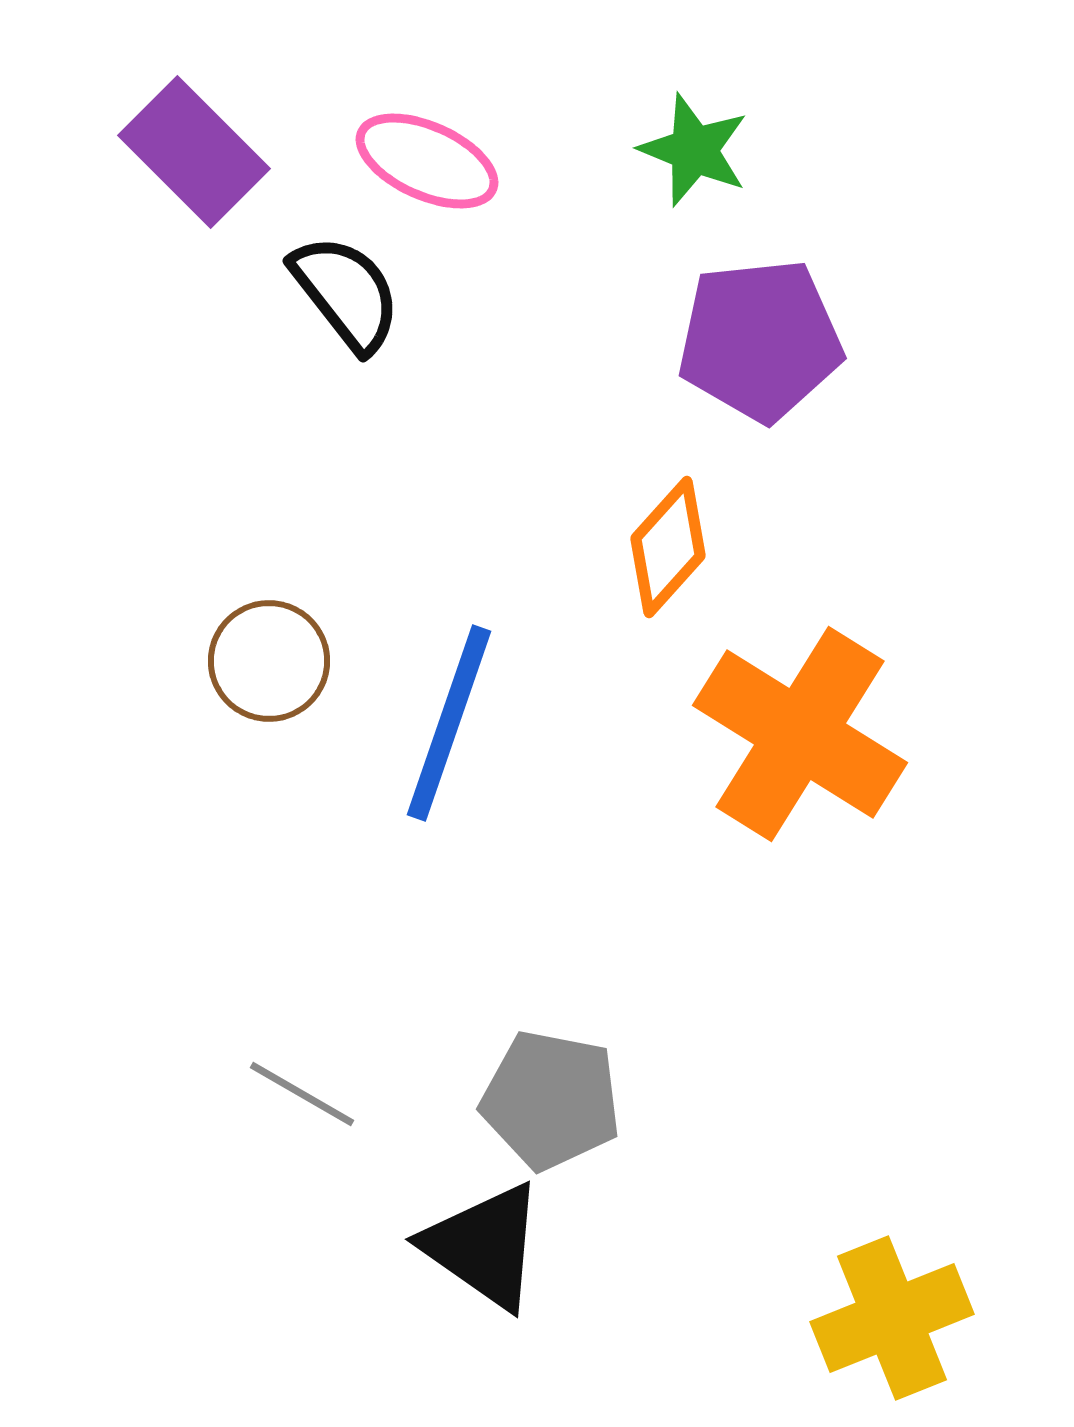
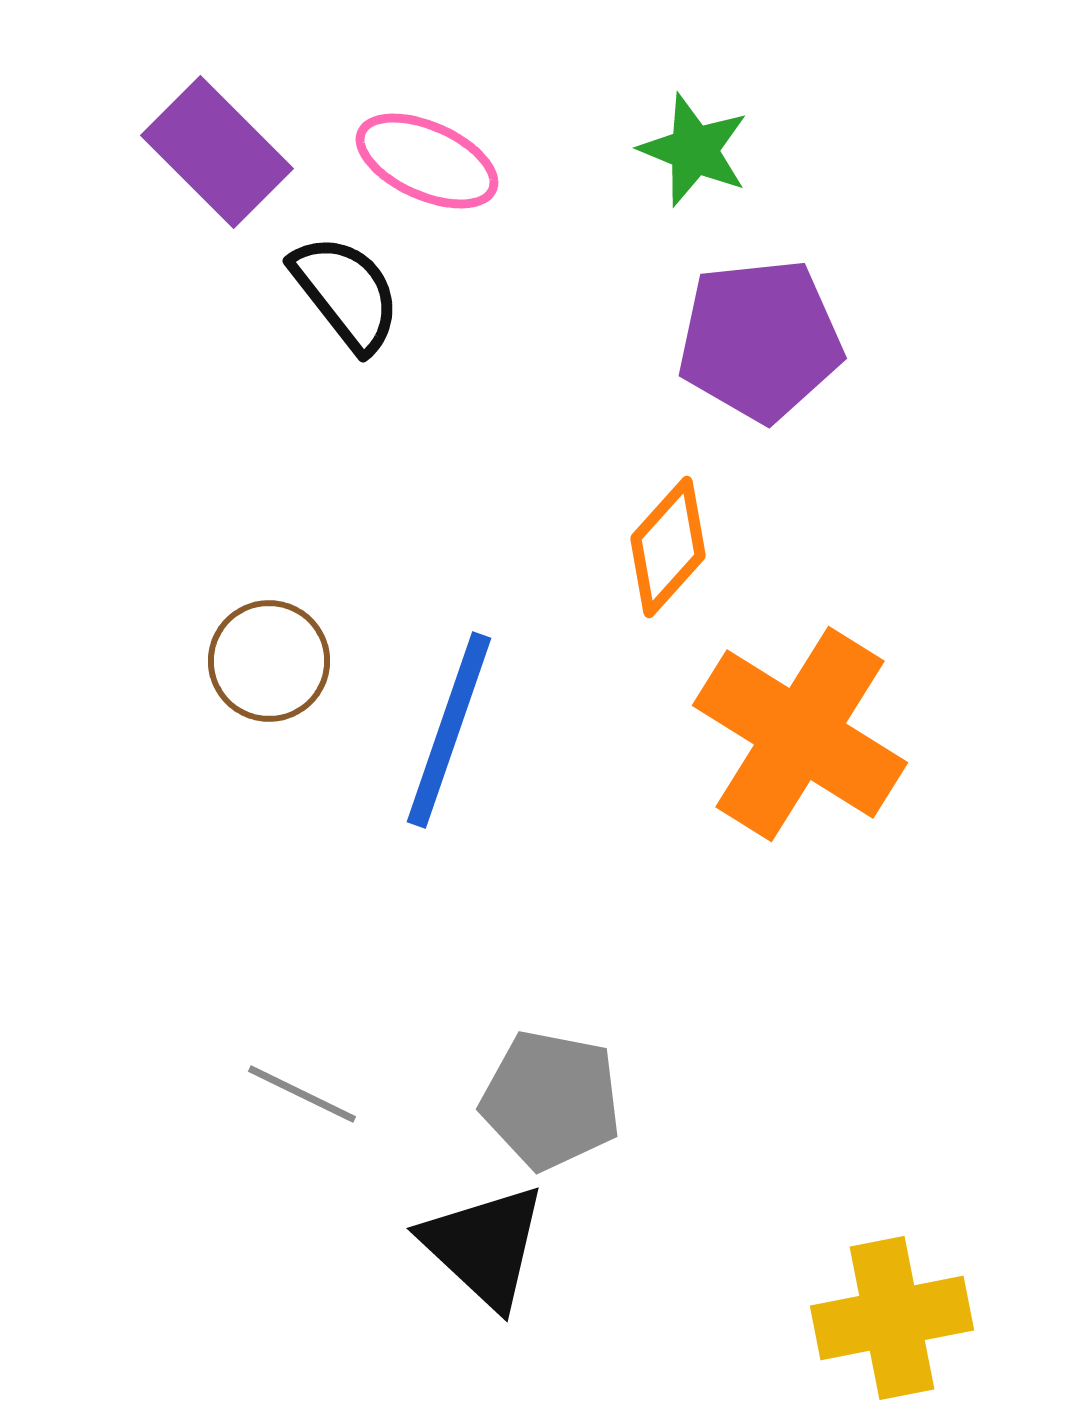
purple rectangle: moved 23 px right
blue line: moved 7 px down
gray line: rotated 4 degrees counterclockwise
black triangle: rotated 8 degrees clockwise
yellow cross: rotated 11 degrees clockwise
